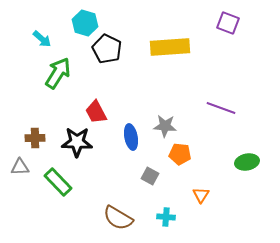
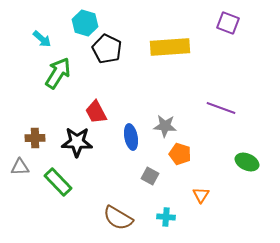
orange pentagon: rotated 10 degrees clockwise
green ellipse: rotated 35 degrees clockwise
